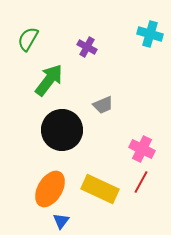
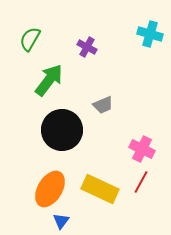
green semicircle: moved 2 px right
